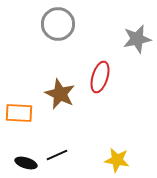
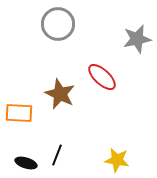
red ellipse: moved 2 px right; rotated 64 degrees counterclockwise
black line: rotated 45 degrees counterclockwise
